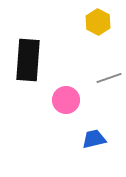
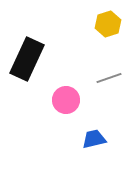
yellow hexagon: moved 10 px right, 2 px down; rotated 15 degrees clockwise
black rectangle: moved 1 px left, 1 px up; rotated 21 degrees clockwise
